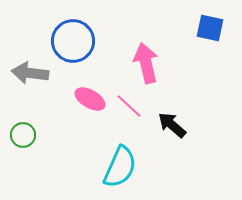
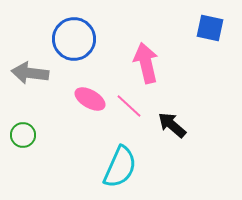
blue circle: moved 1 px right, 2 px up
